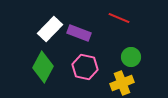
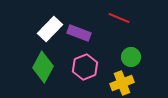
pink hexagon: rotated 25 degrees clockwise
